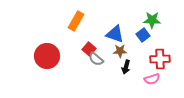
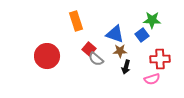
orange rectangle: rotated 48 degrees counterclockwise
blue square: moved 1 px left
